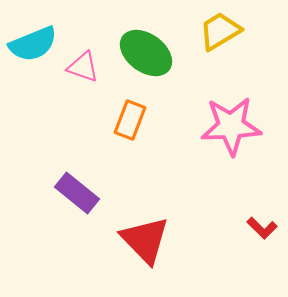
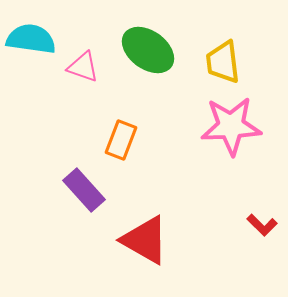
yellow trapezoid: moved 3 px right, 31 px down; rotated 66 degrees counterclockwise
cyan semicircle: moved 2 px left, 5 px up; rotated 150 degrees counterclockwise
green ellipse: moved 2 px right, 3 px up
orange rectangle: moved 9 px left, 20 px down
purple rectangle: moved 7 px right, 3 px up; rotated 9 degrees clockwise
red L-shape: moved 3 px up
red triangle: rotated 16 degrees counterclockwise
